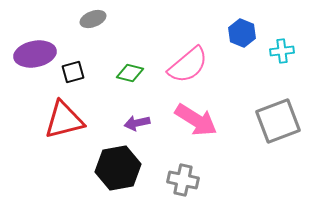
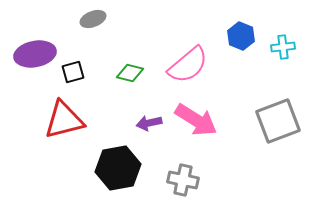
blue hexagon: moved 1 px left, 3 px down
cyan cross: moved 1 px right, 4 px up
purple arrow: moved 12 px right
